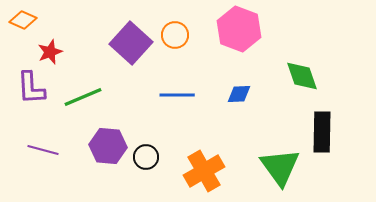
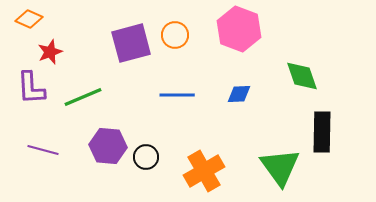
orange diamond: moved 6 px right, 1 px up
purple square: rotated 33 degrees clockwise
